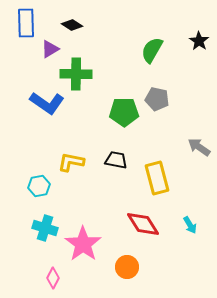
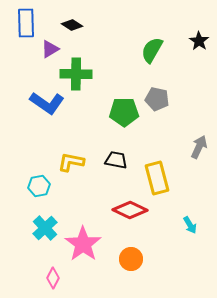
gray arrow: rotated 80 degrees clockwise
red diamond: moved 13 px left, 14 px up; rotated 32 degrees counterclockwise
cyan cross: rotated 30 degrees clockwise
orange circle: moved 4 px right, 8 px up
